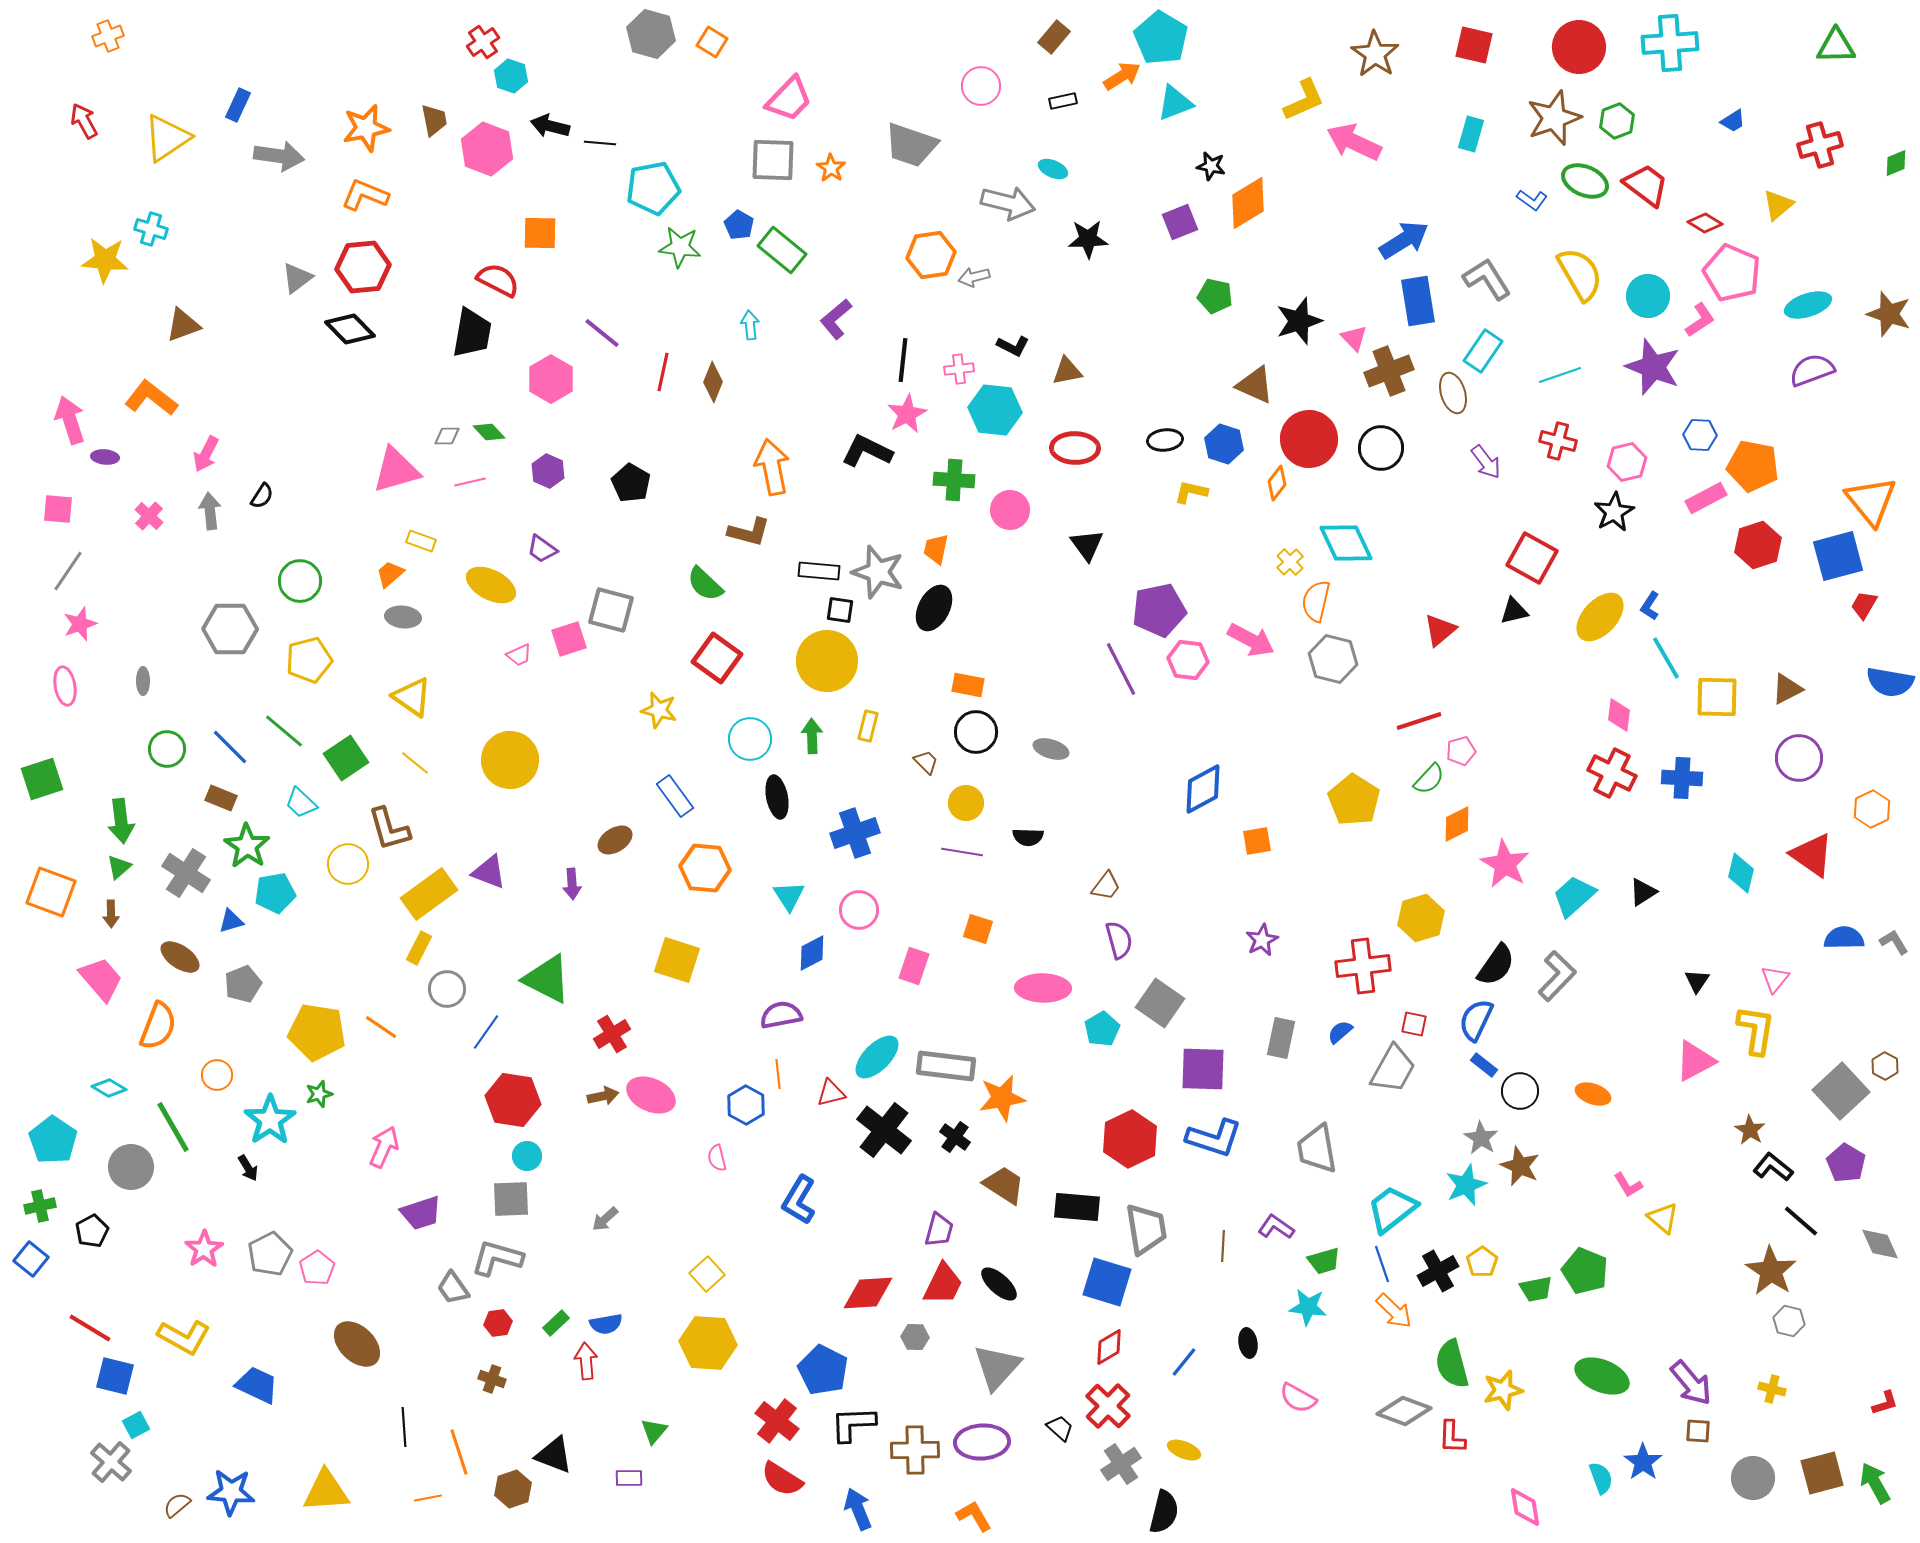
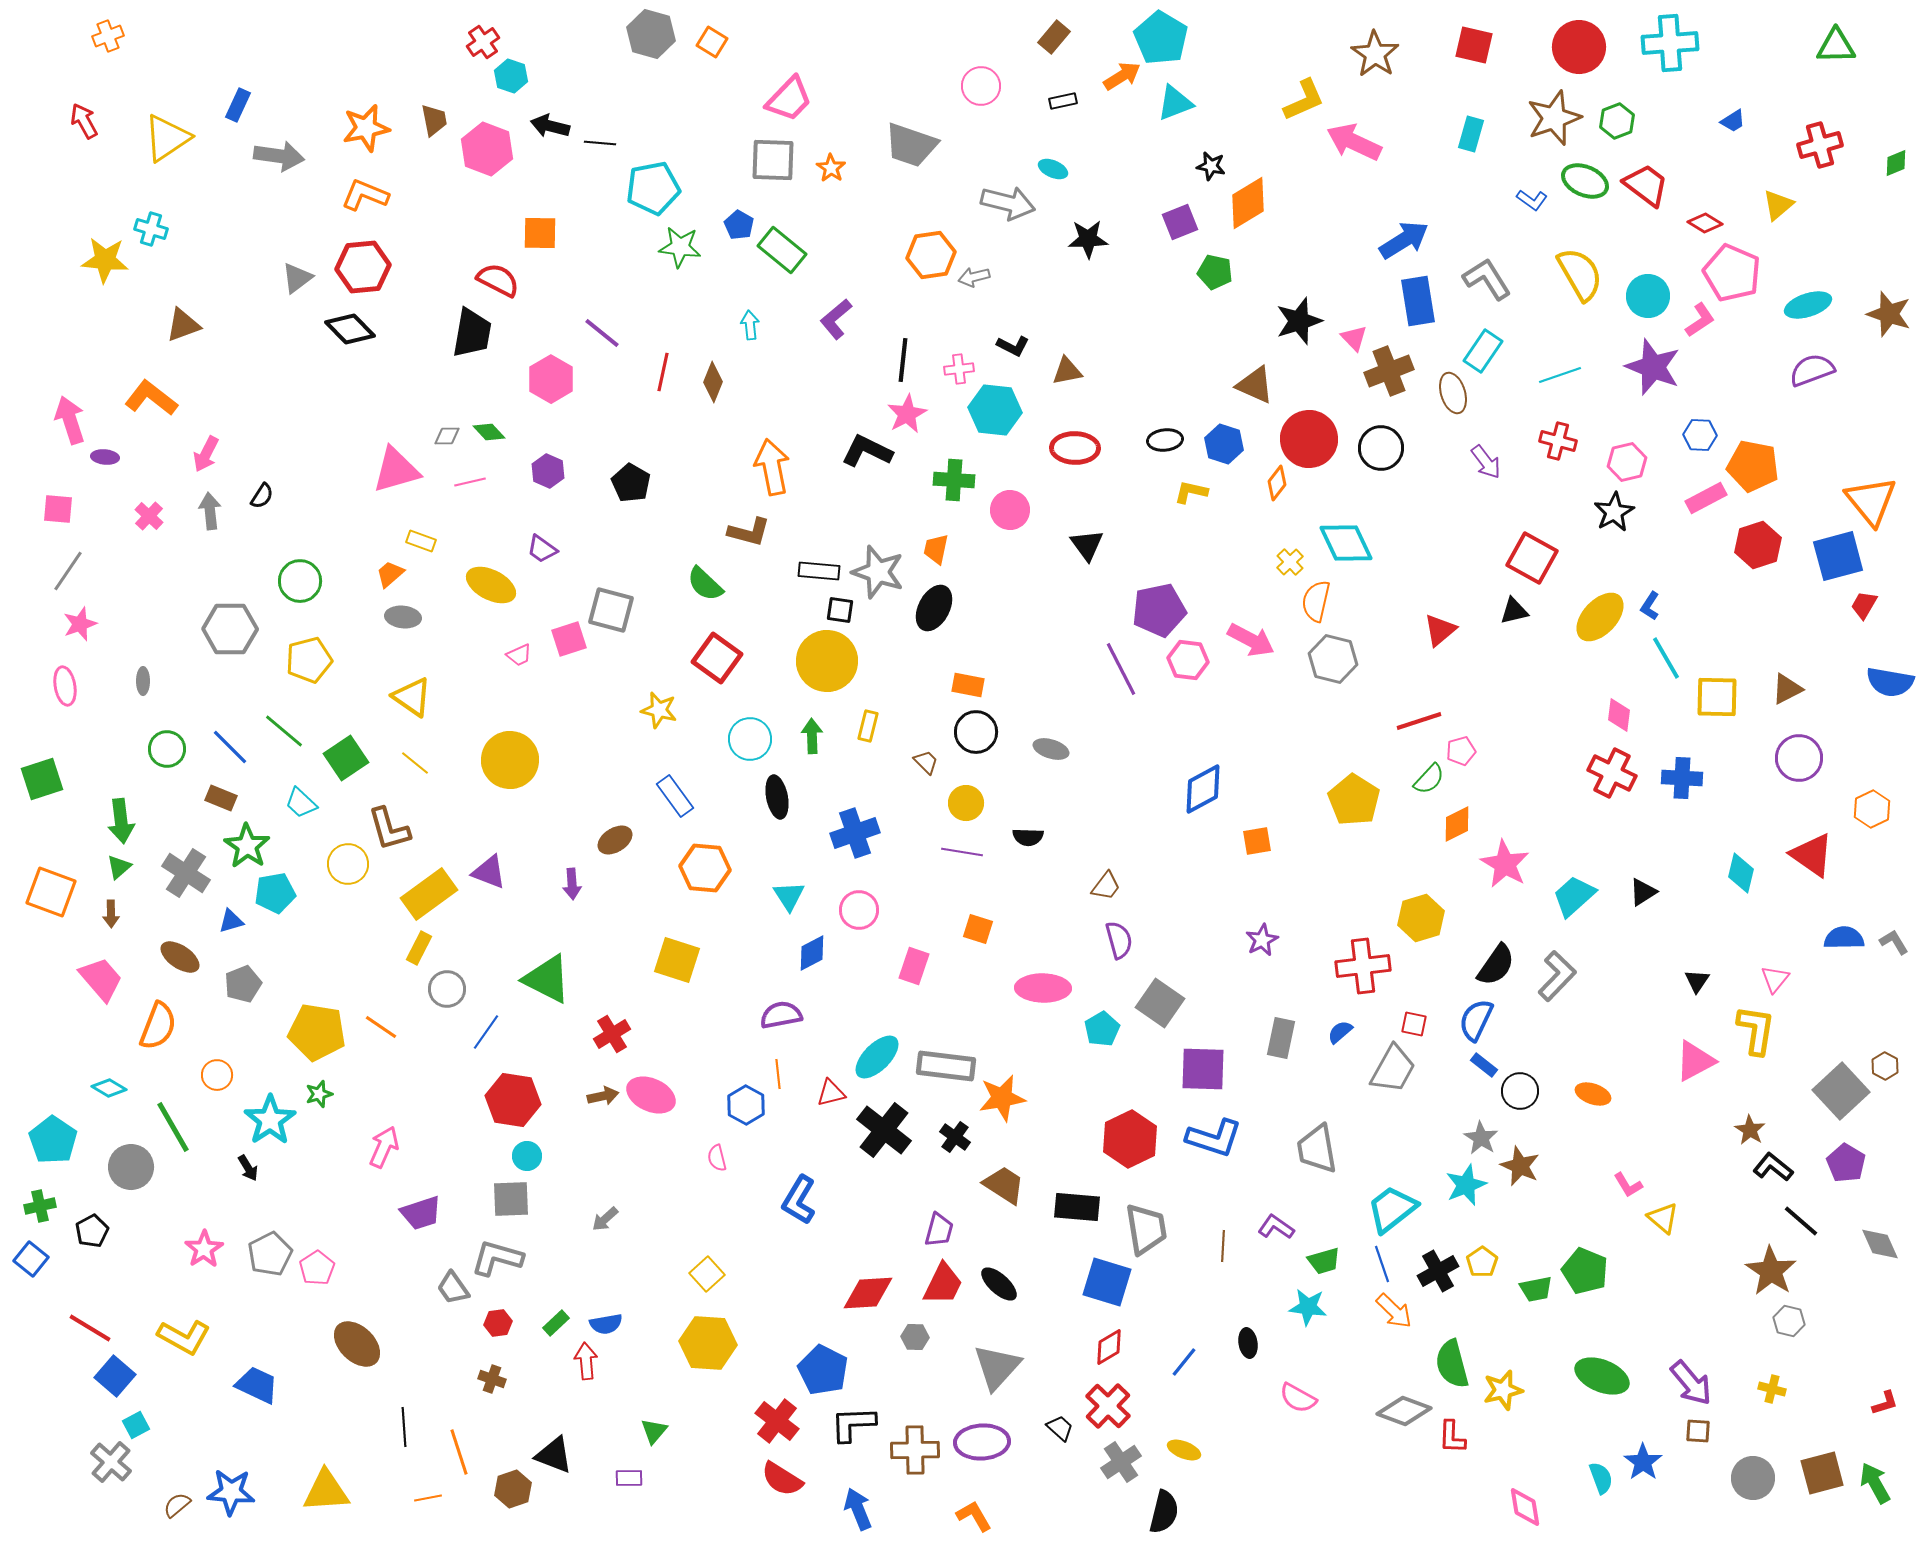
green pentagon at (1215, 296): moved 24 px up
blue square at (115, 1376): rotated 27 degrees clockwise
gray cross at (1121, 1464): moved 2 px up
